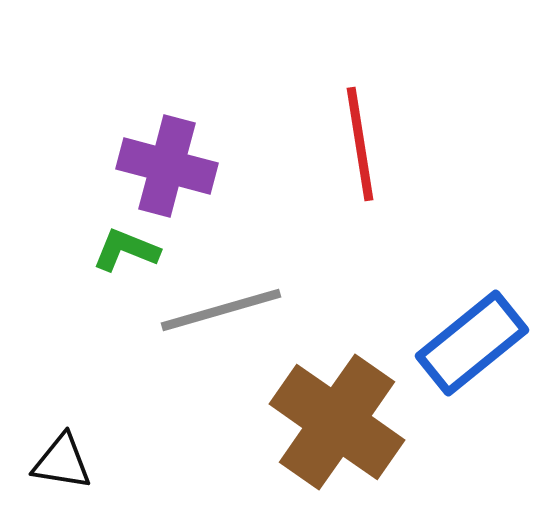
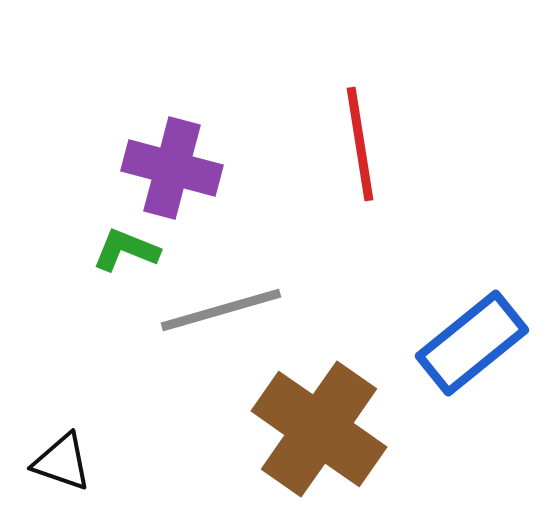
purple cross: moved 5 px right, 2 px down
brown cross: moved 18 px left, 7 px down
black triangle: rotated 10 degrees clockwise
